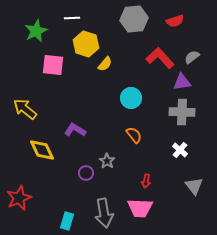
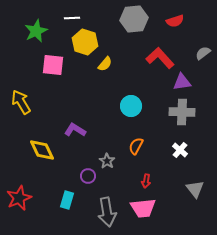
yellow hexagon: moved 1 px left, 2 px up
gray semicircle: moved 11 px right, 4 px up
cyan circle: moved 8 px down
yellow arrow: moved 4 px left, 7 px up; rotated 20 degrees clockwise
orange semicircle: moved 2 px right, 11 px down; rotated 114 degrees counterclockwise
purple circle: moved 2 px right, 3 px down
gray triangle: moved 1 px right, 3 px down
pink trapezoid: moved 3 px right; rotated 8 degrees counterclockwise
gray arrow: moved 3 px right, 1 px up
cyan rectangle: moved 21 px up
